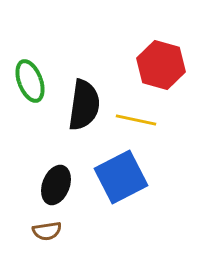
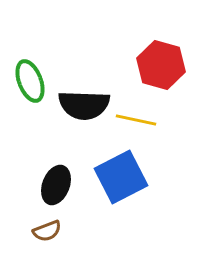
black semicircle: rotated 84 degrees clockwise
brown semicircle: rotated 12 degrees counterclockwise
